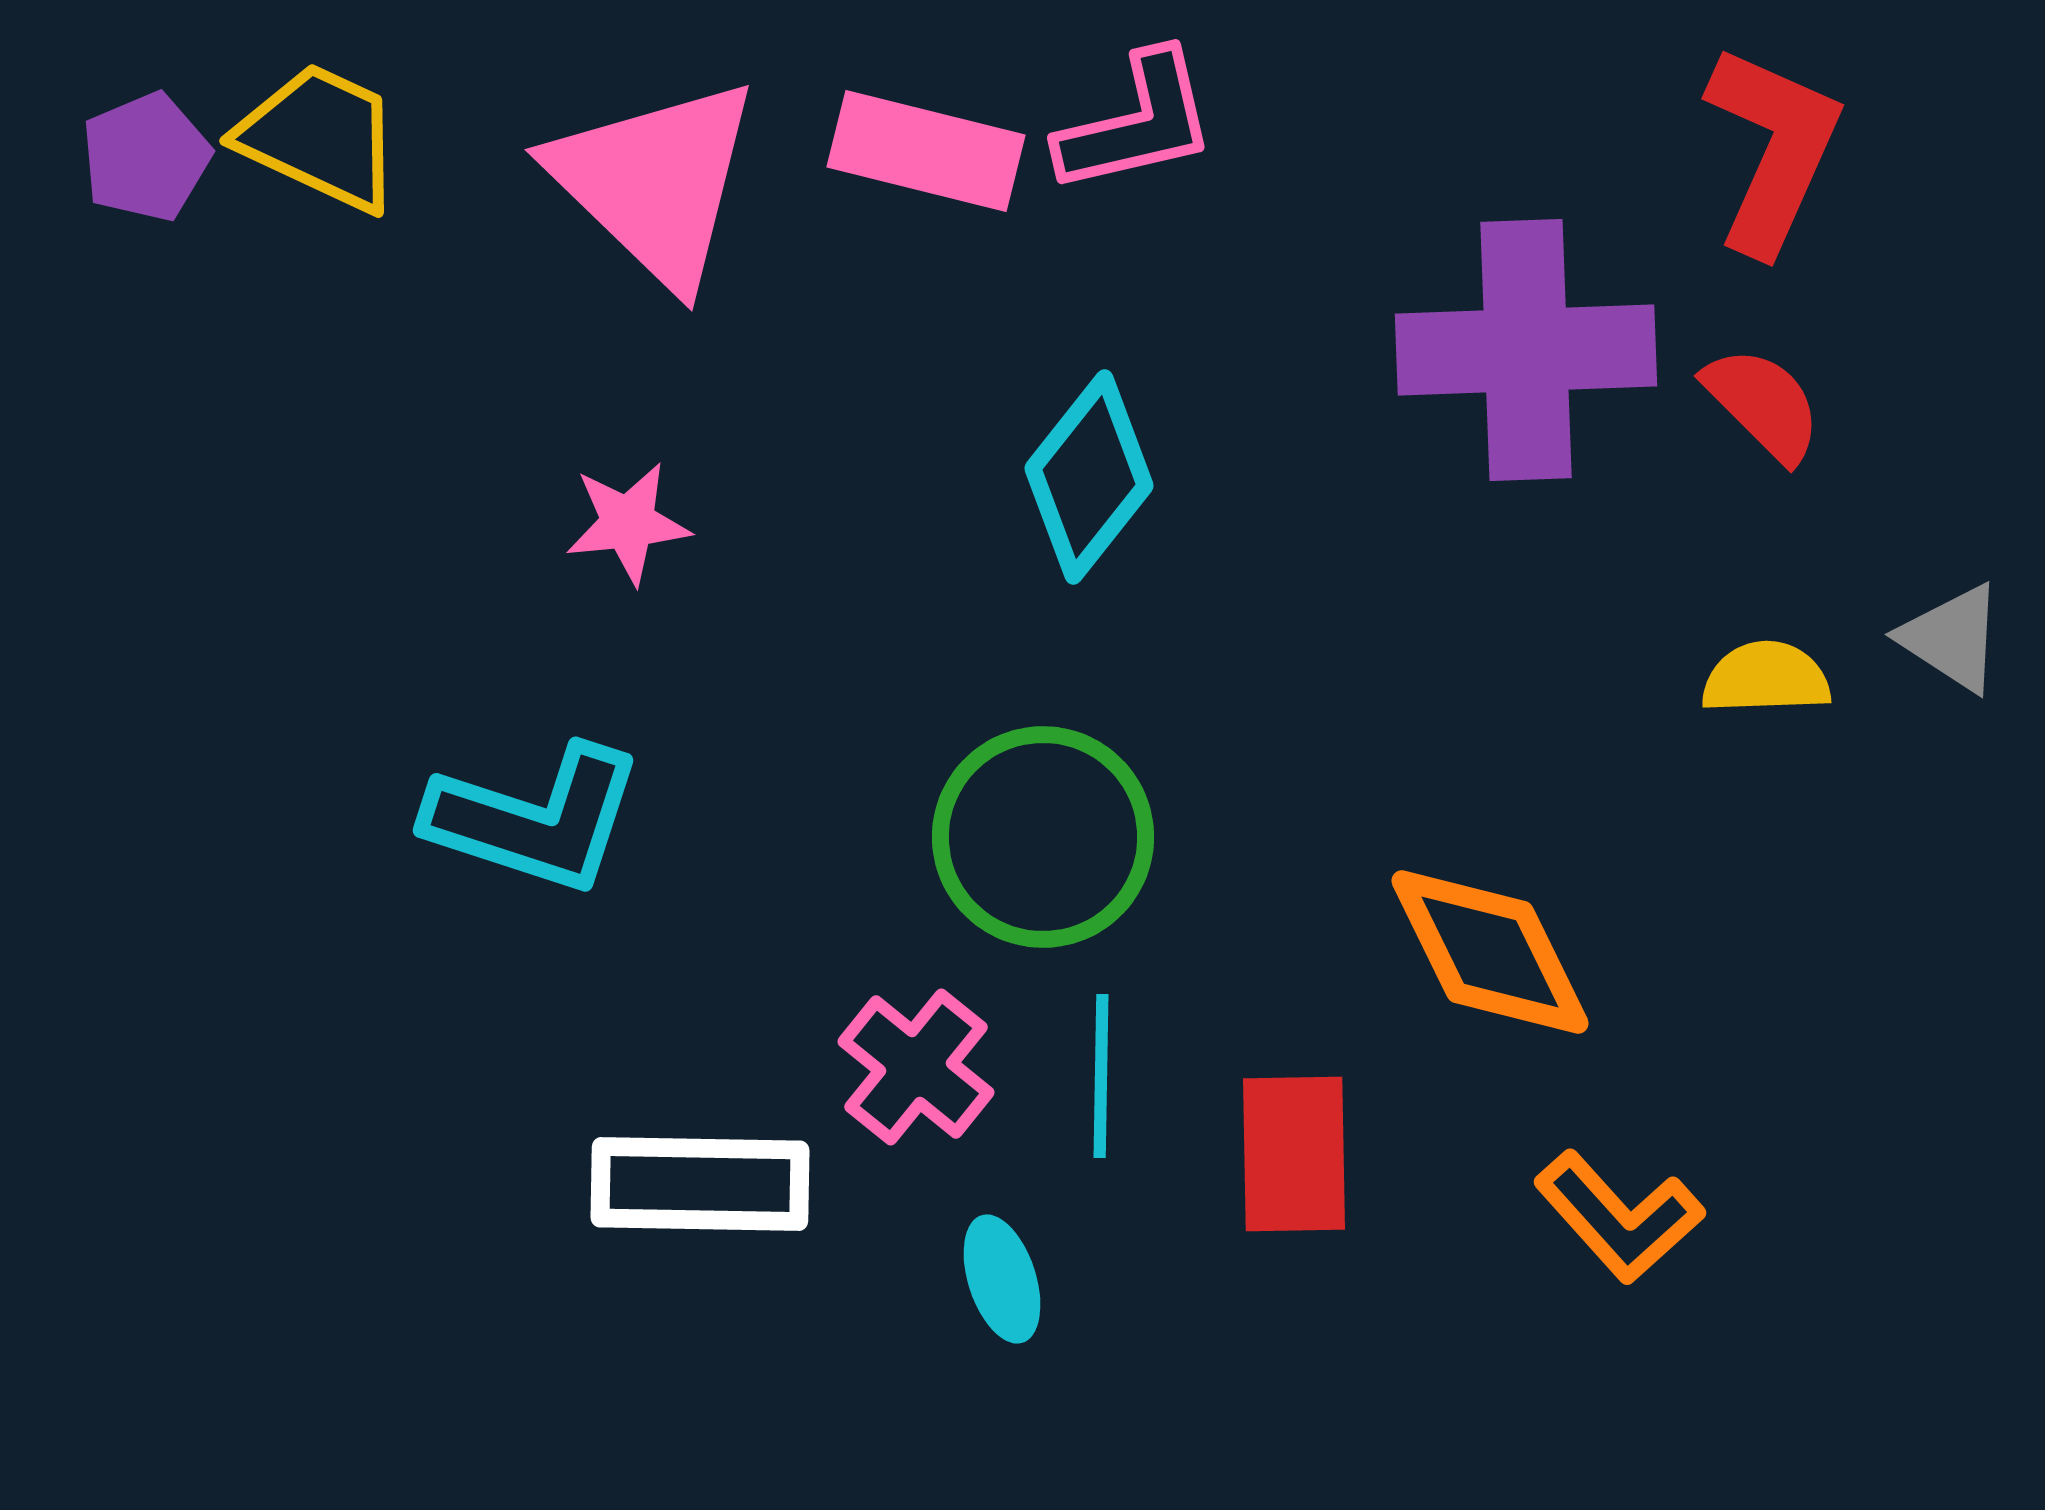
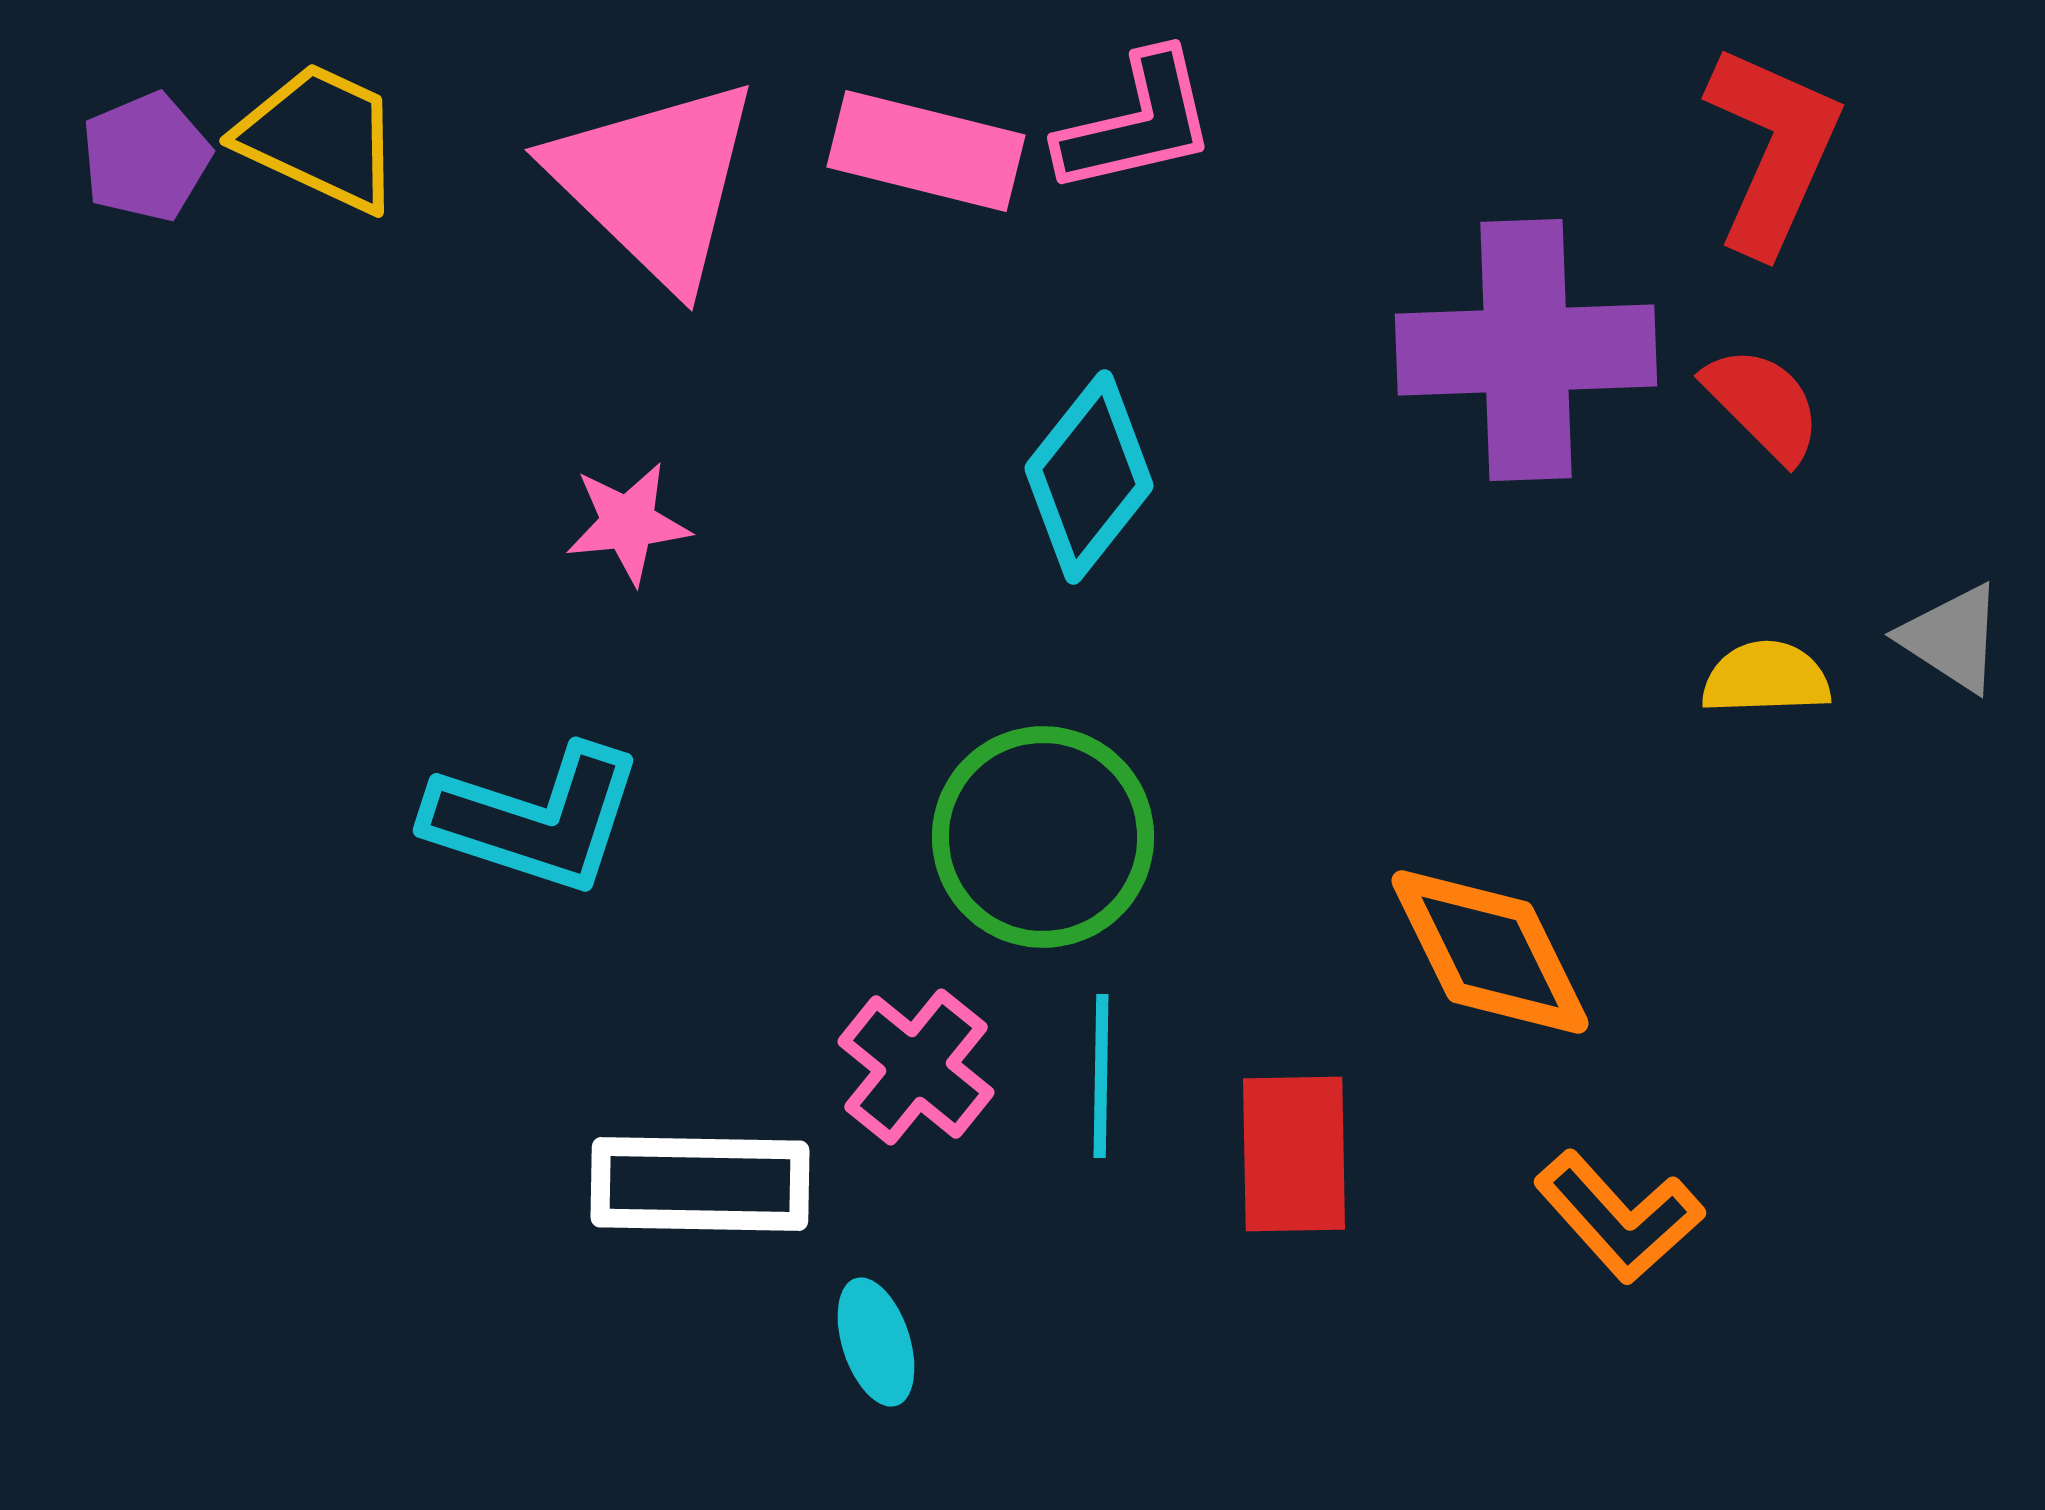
cyan ellipse: moved 126 px left, 63 px down
